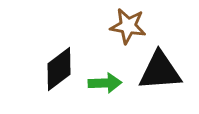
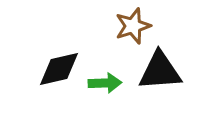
brown star: moved 5 px right; rotated 27 degrees counterclockwise
black diamond: rotated 24 degrees clockwise
